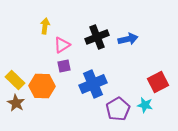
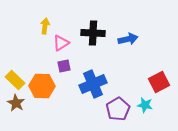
black cross: moved 4 px left, 4 px up; rotated 25 degrees clockwise
pink triangle: moved 1 px left, 2 px up
red square: moved 1 px right
